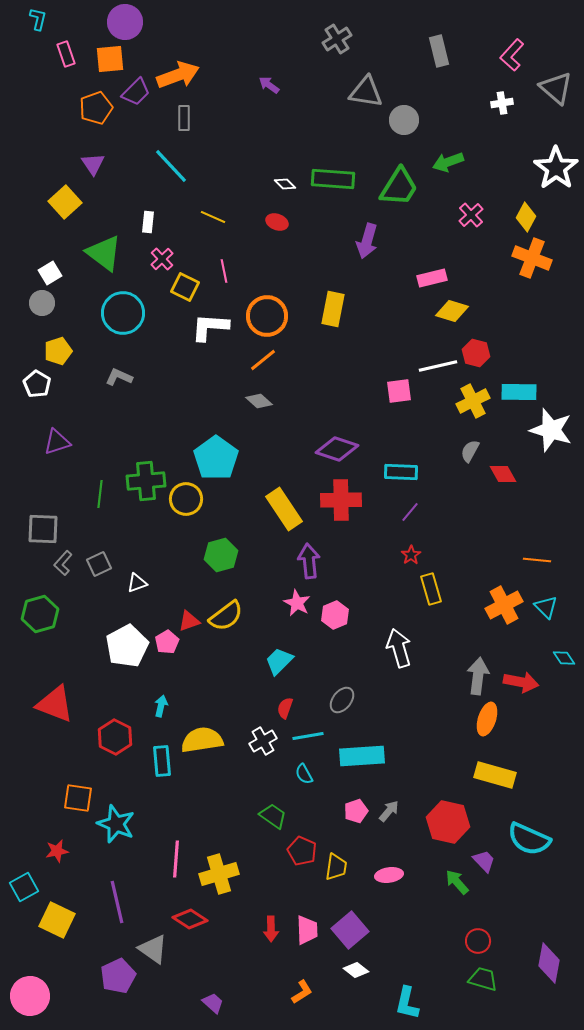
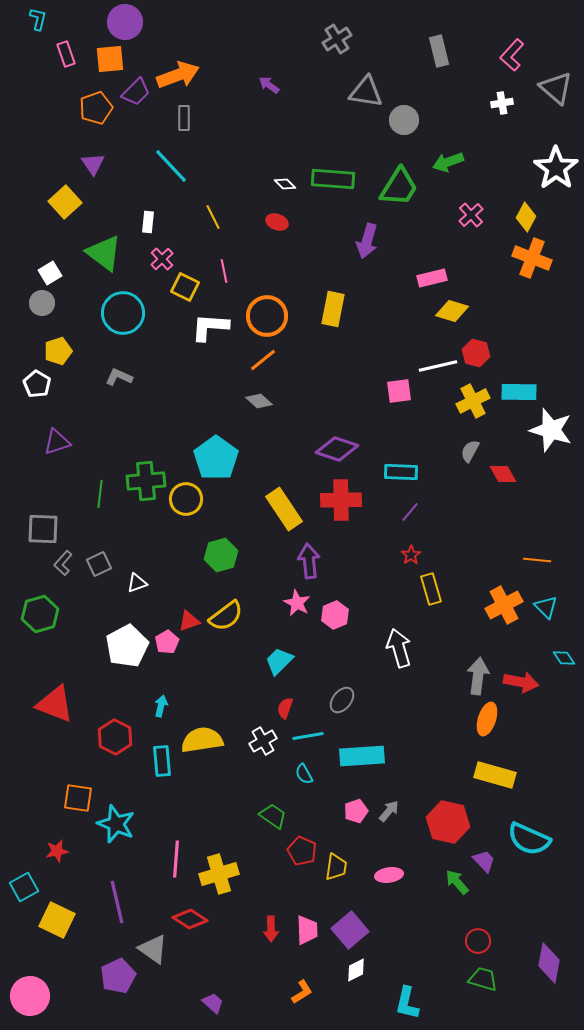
yellow line at (213, 217): rotated 40 degrees clockwise
white diamond at (356, 970): rotated 65 degrees counterclockwise
